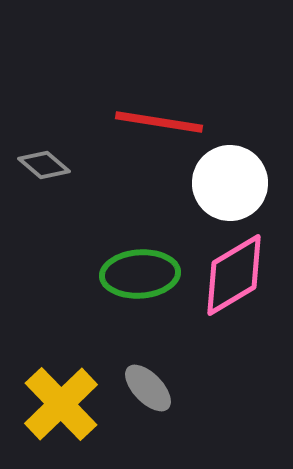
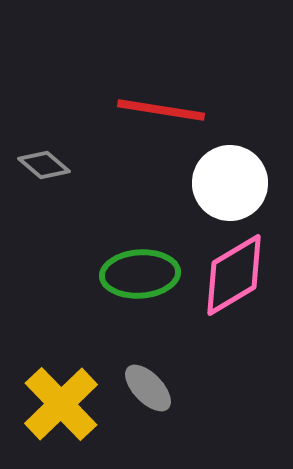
red line: moved 2 px right, 12 px up
